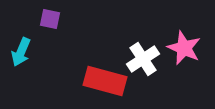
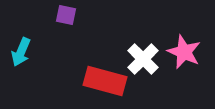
purple square: moved 16 px right, 4 px up
pink star: moved 4 px down
white cross: rotated 12 degrees counterclockwise
